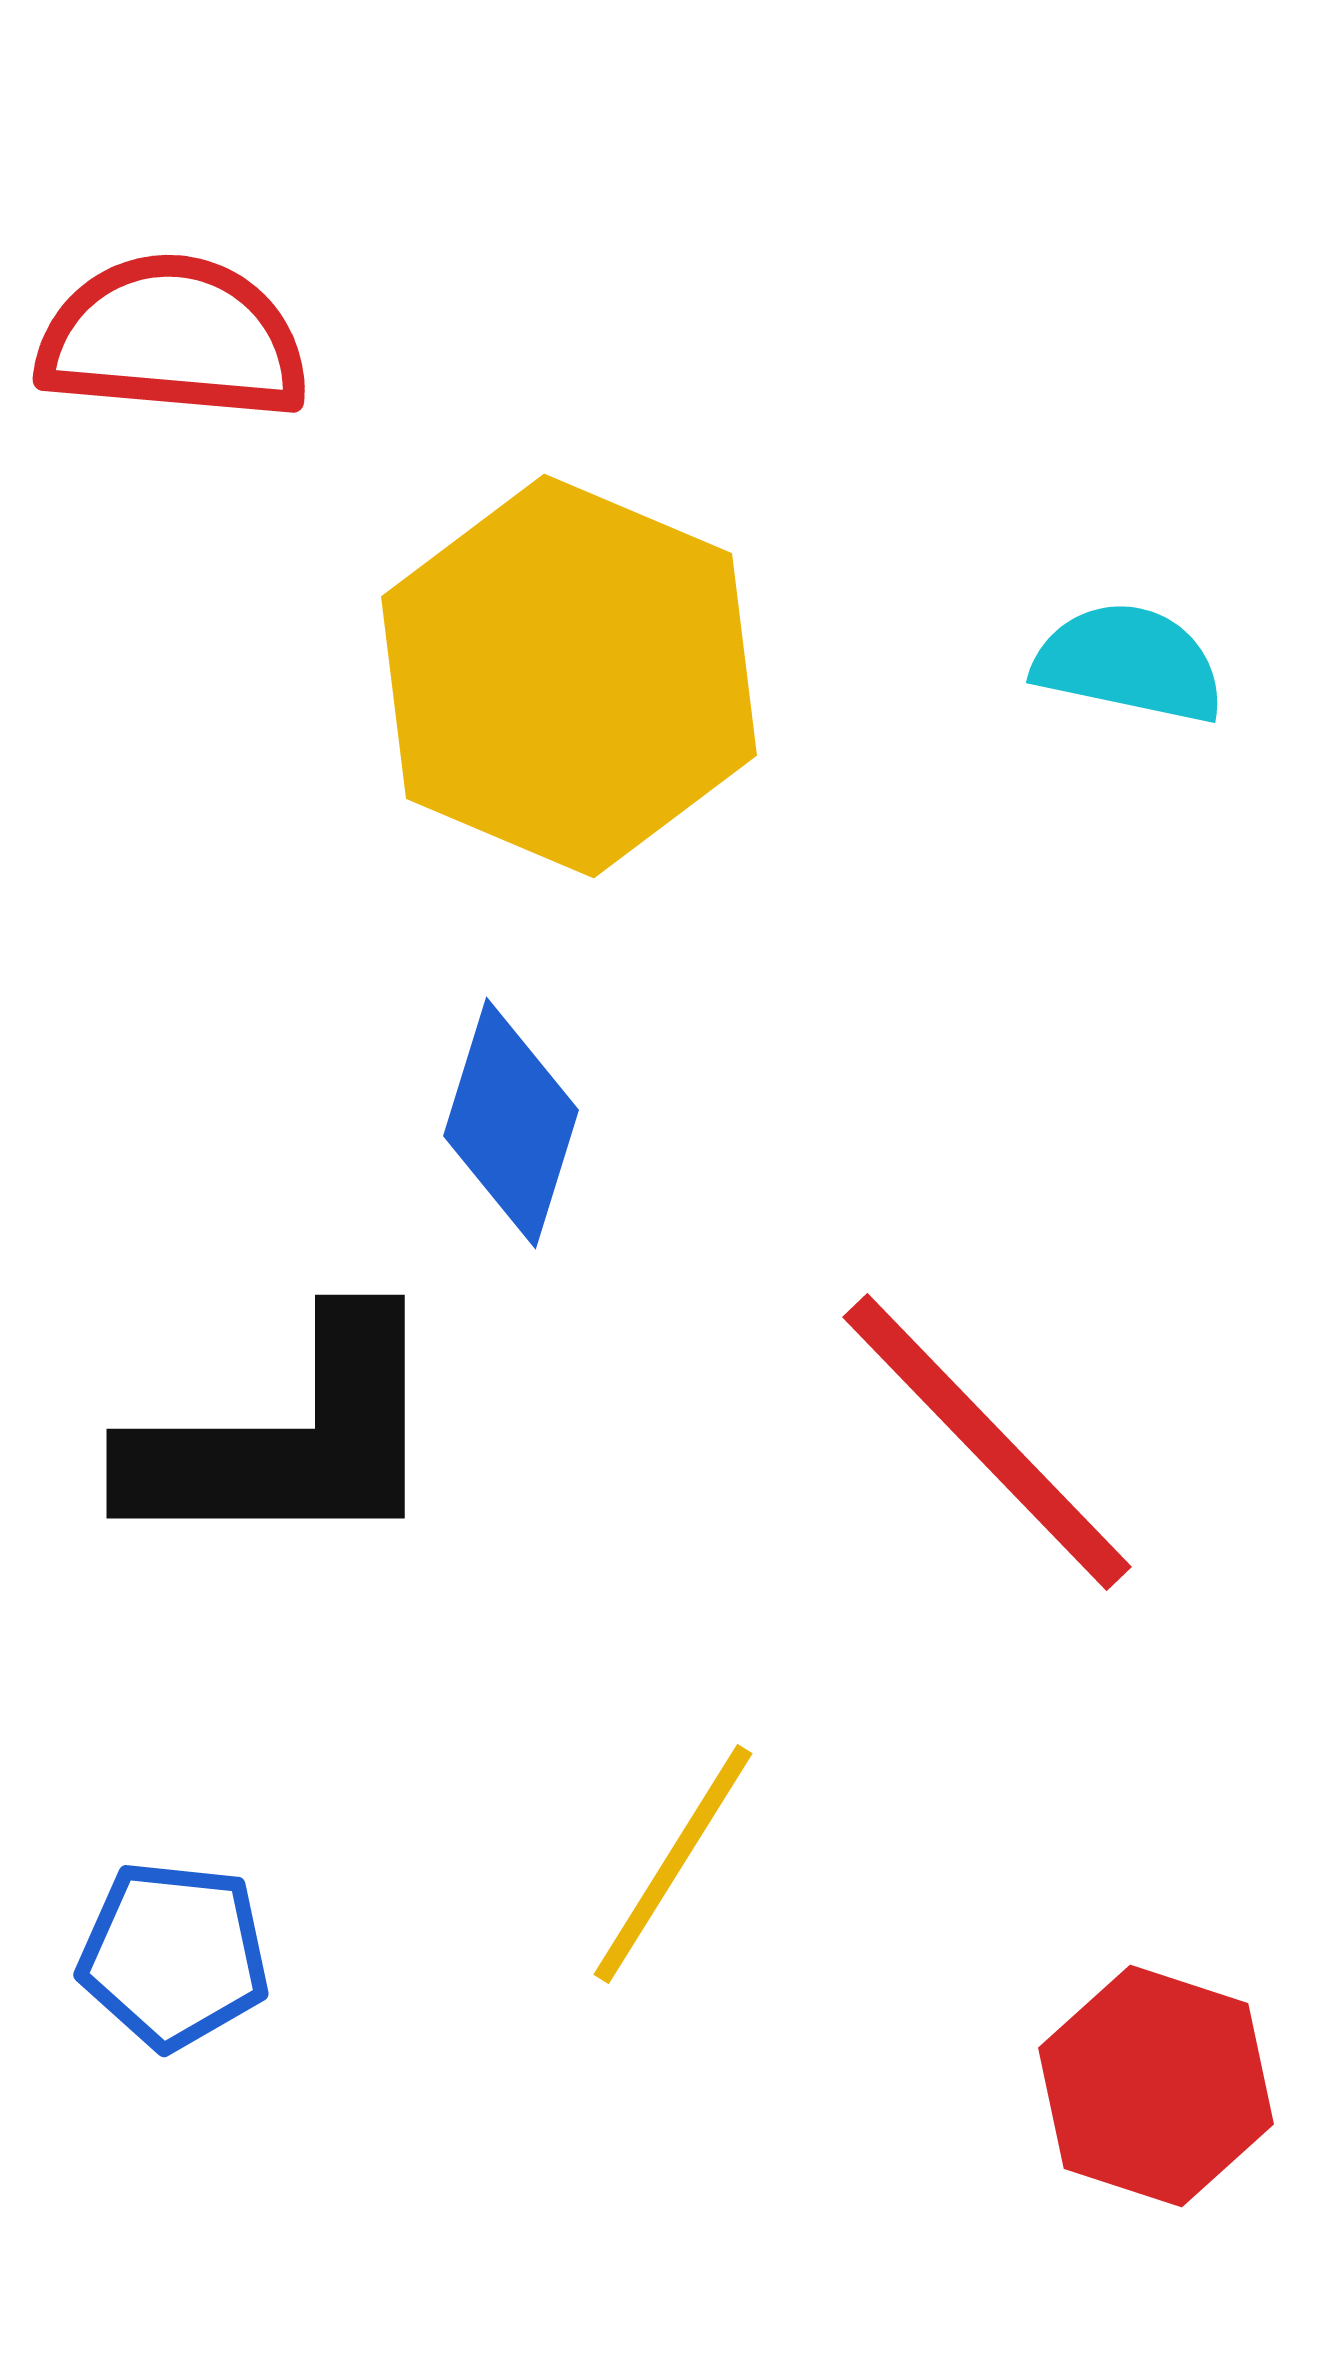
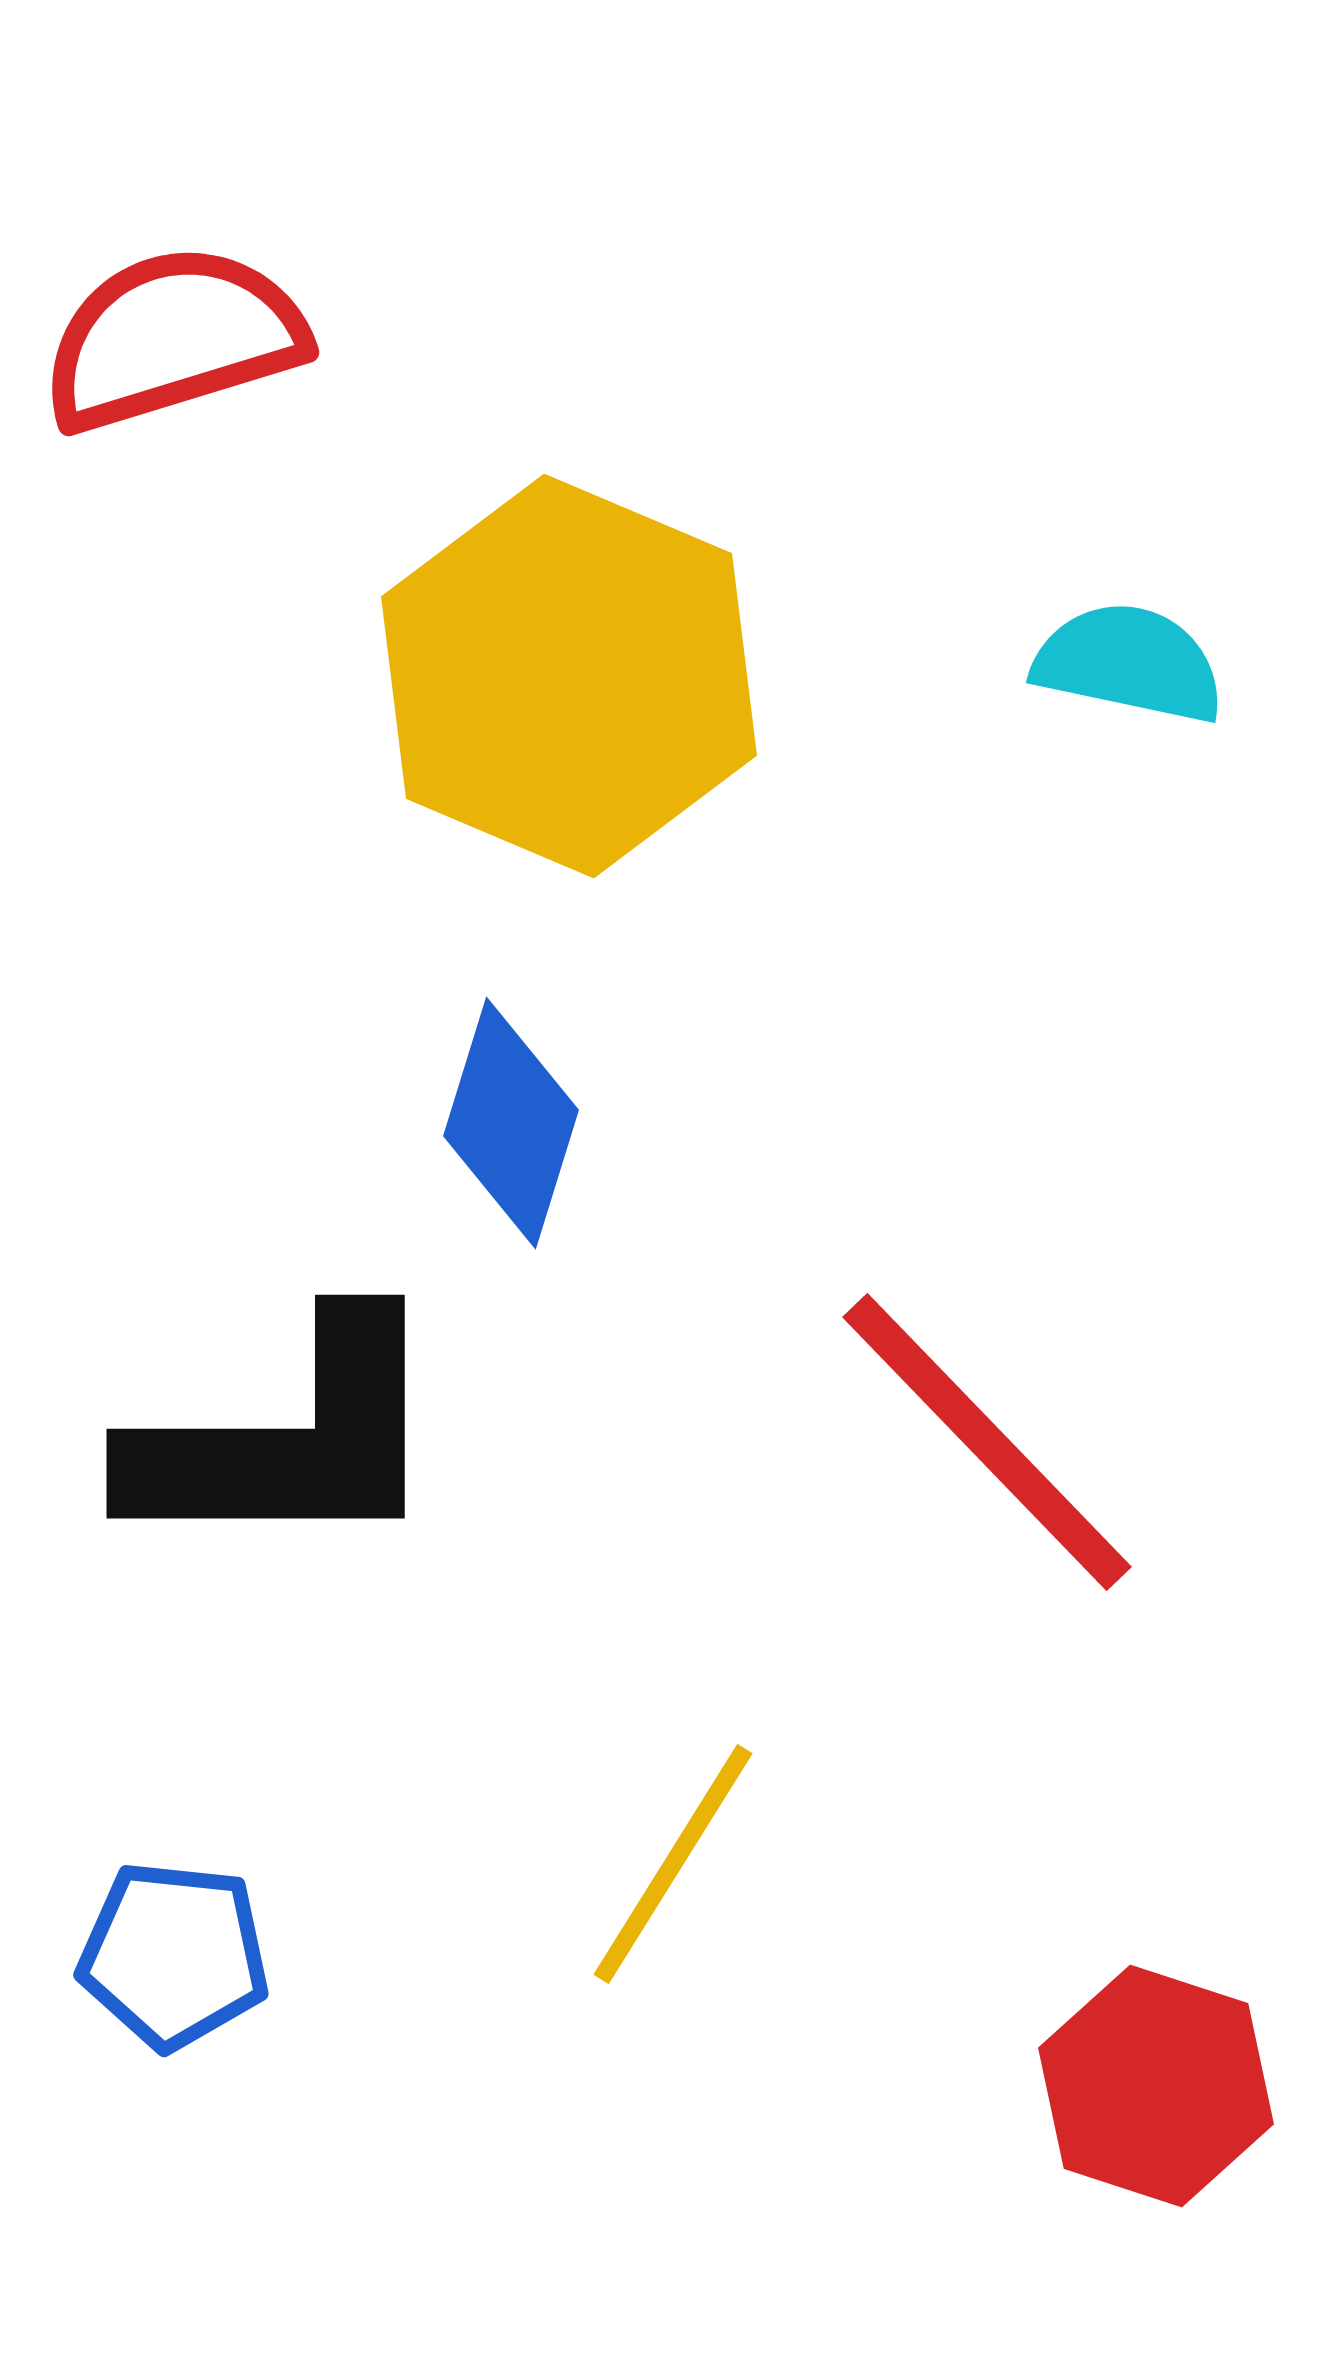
red semicircle: rotated 22 degrees counterclockwise
